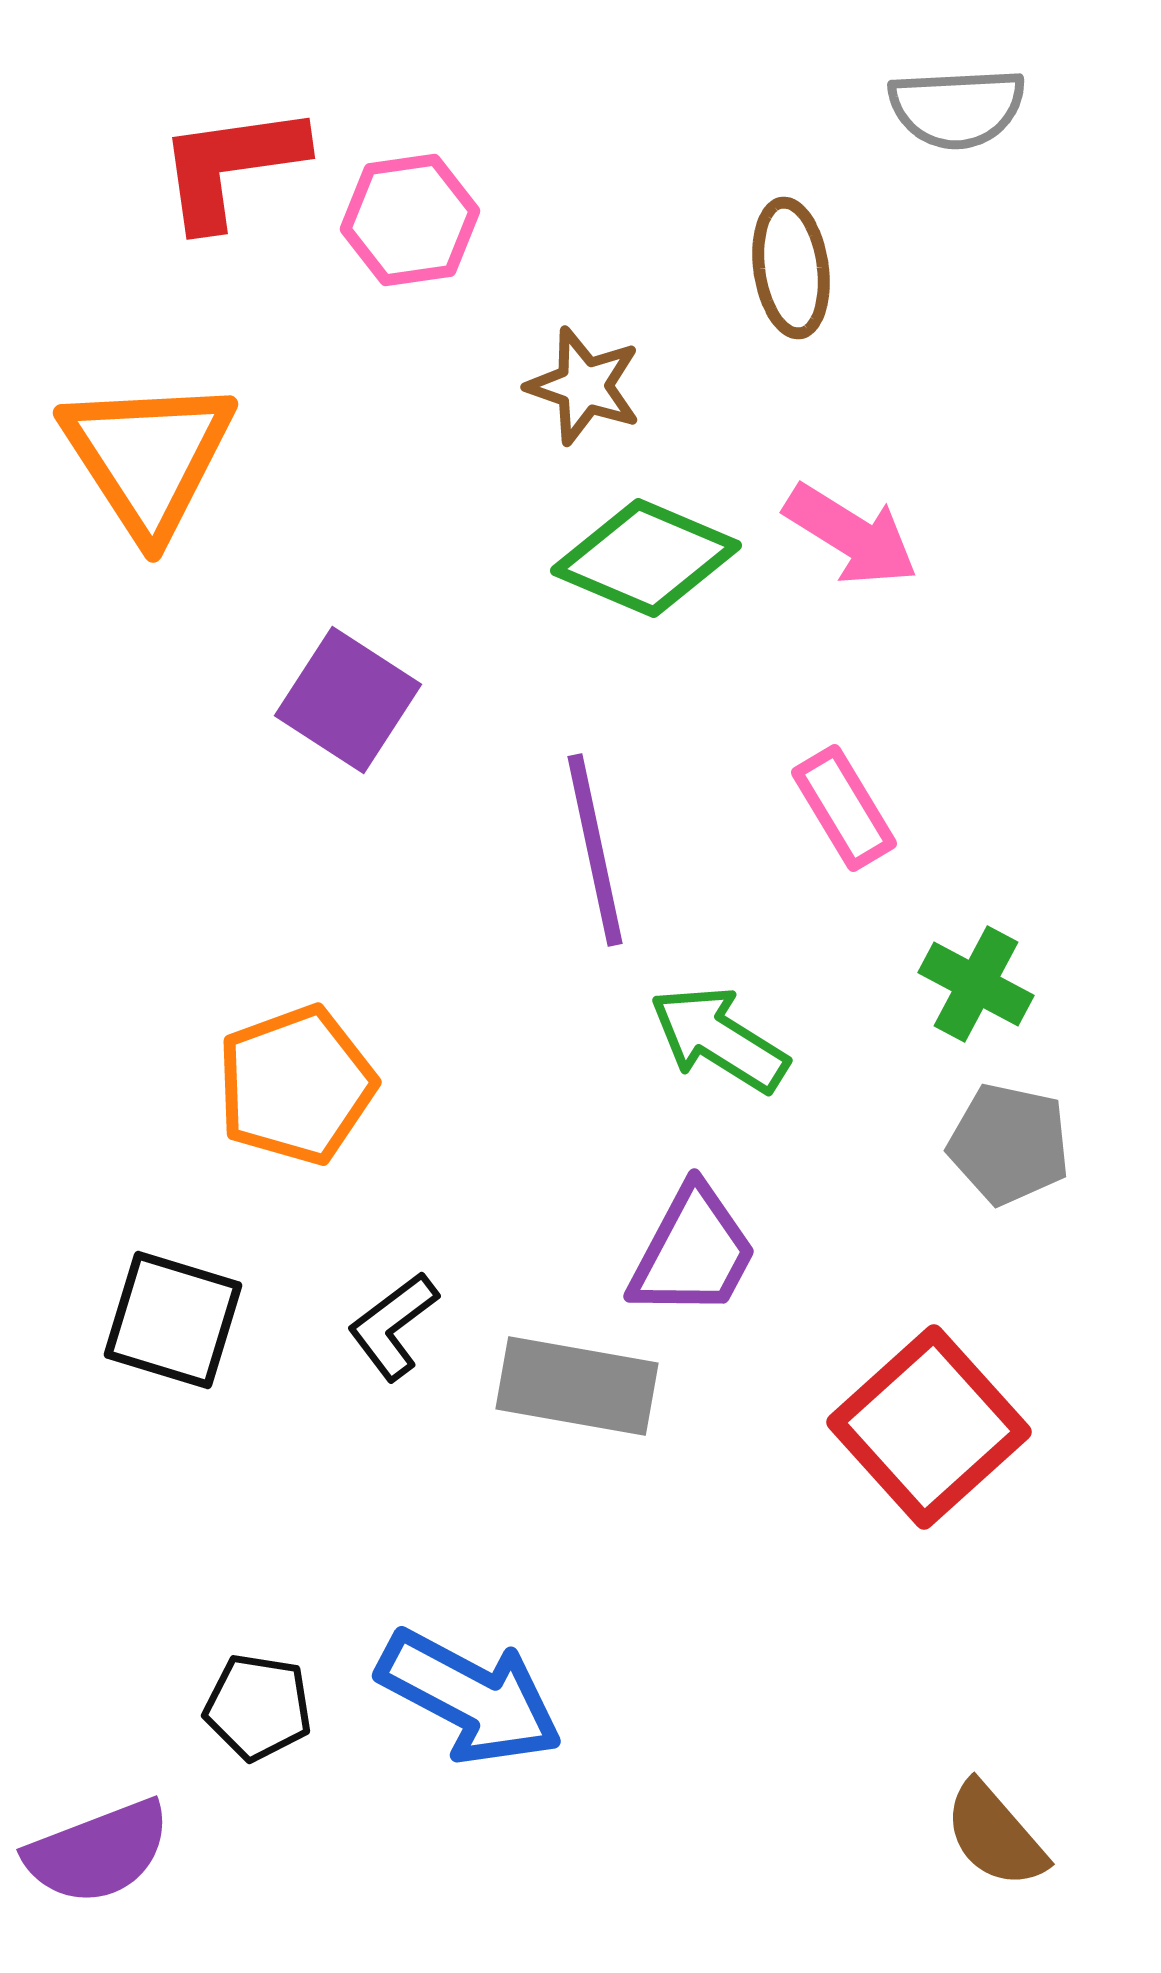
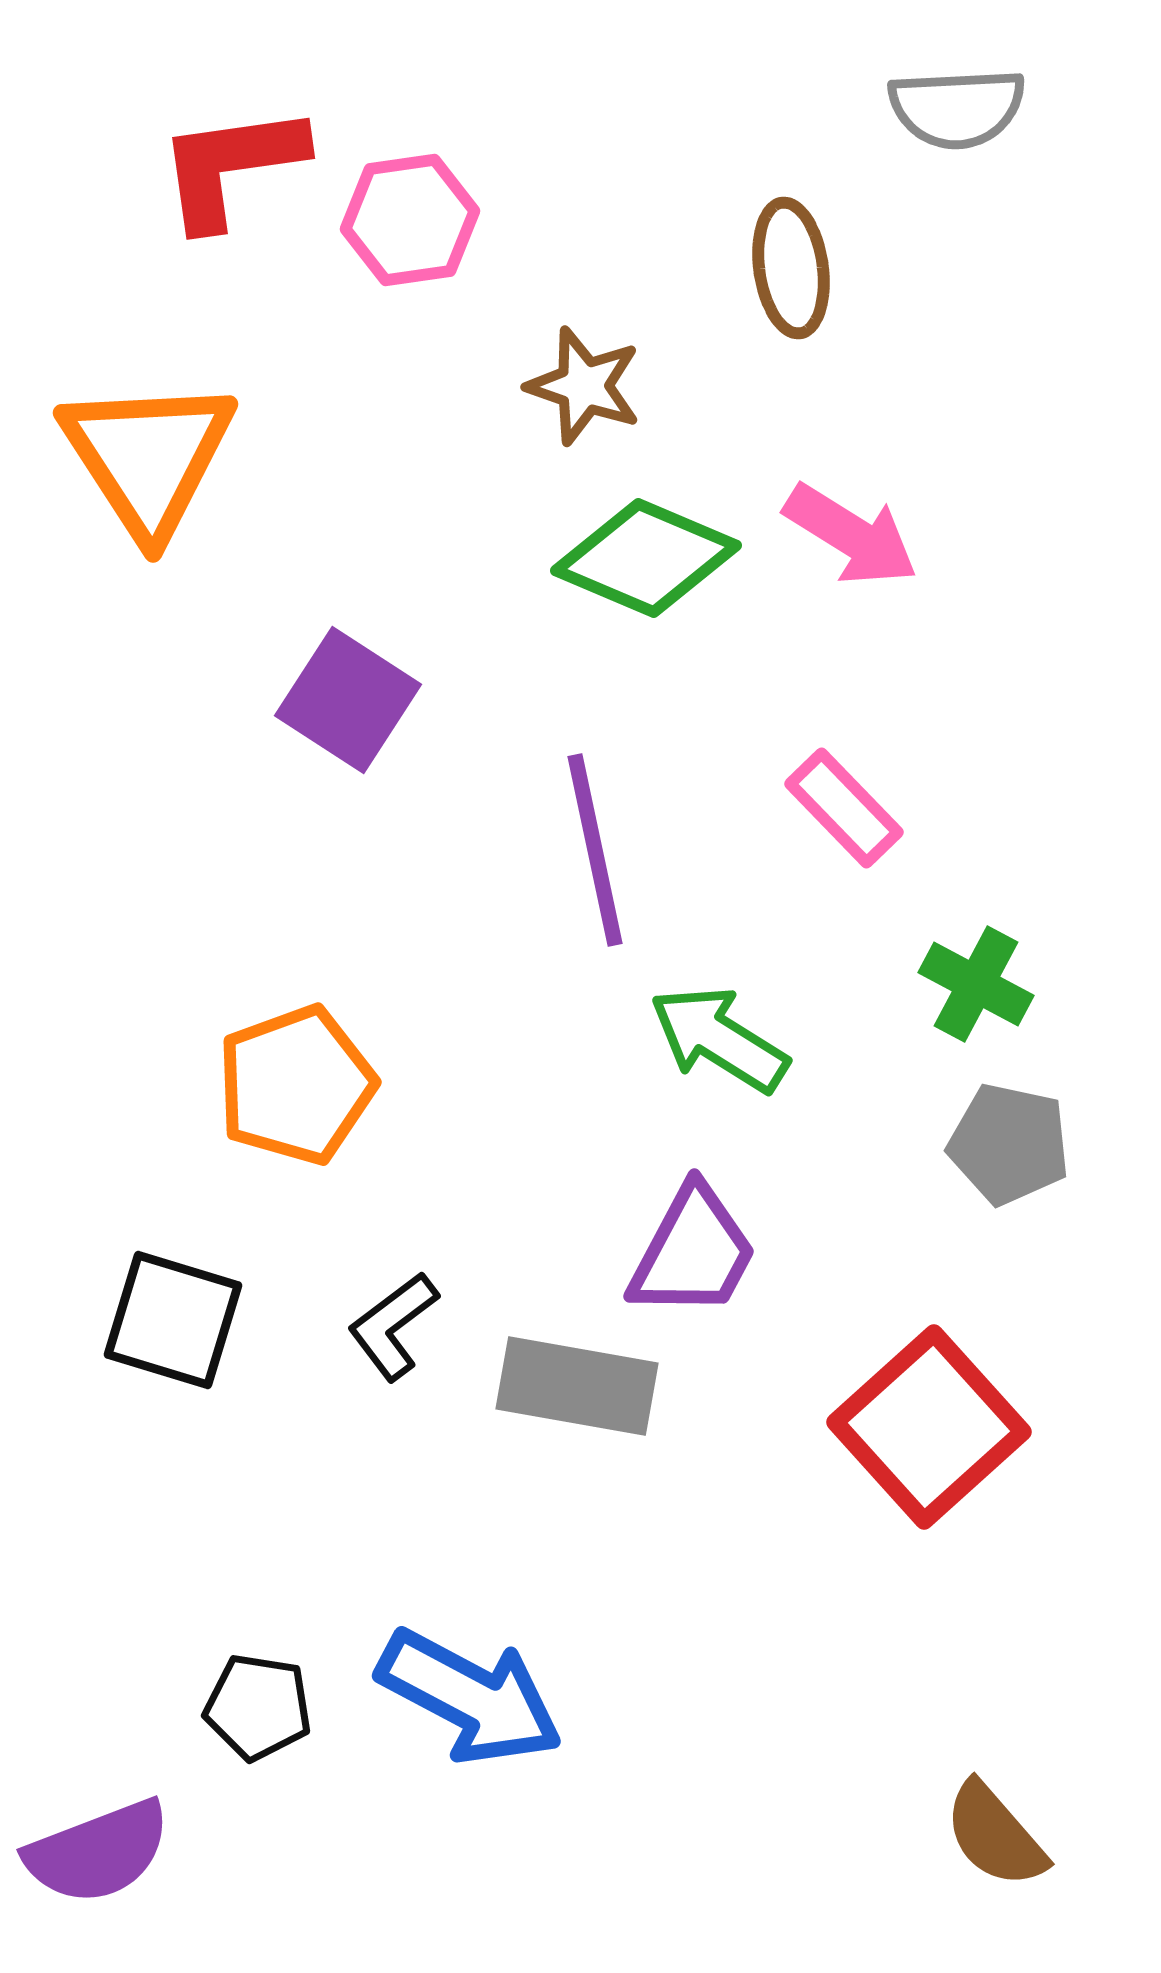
pink rectangle: rotated 13 degrees counterclockwise
